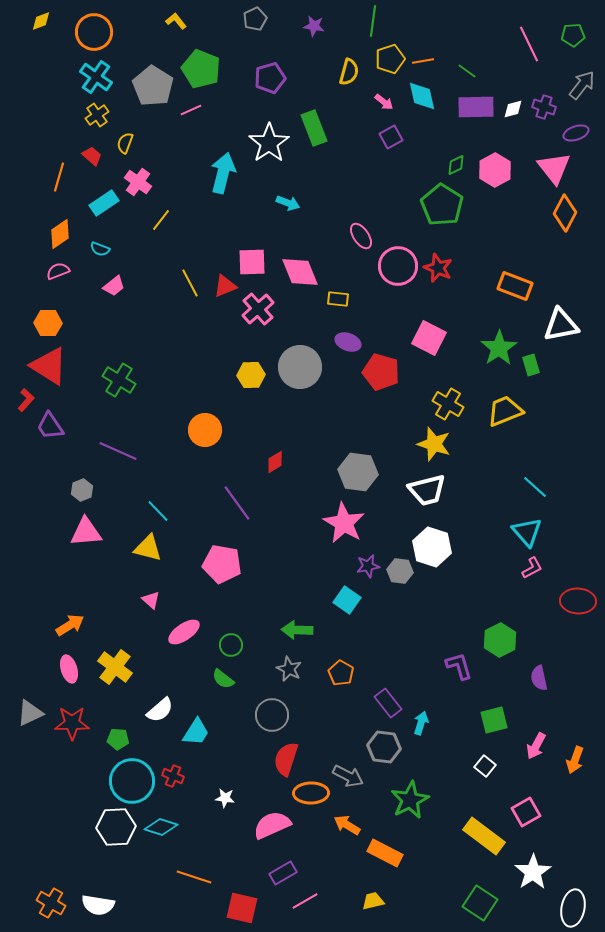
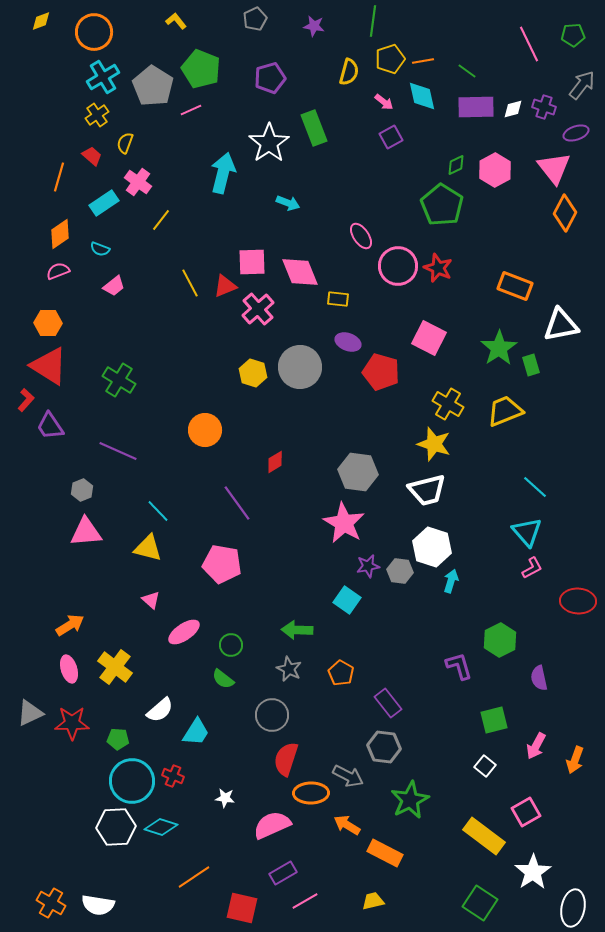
cyan cross at (96, 77): moved 7 px right; rotated 24 degrees clockwise
yellow hexagon at (251, 375): moved 2 px right, 2 px up; rotated 20 degrees clockwise
cyan arrow at (421, 723): moved 30 px right, 142 px up
orange line at (194, 877): rotated 52 degrees counterclockwise
